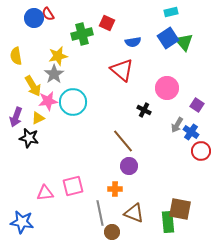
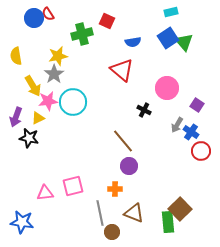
red square: moved 2 px up
brown square: rotated 35 degrees clockwise
